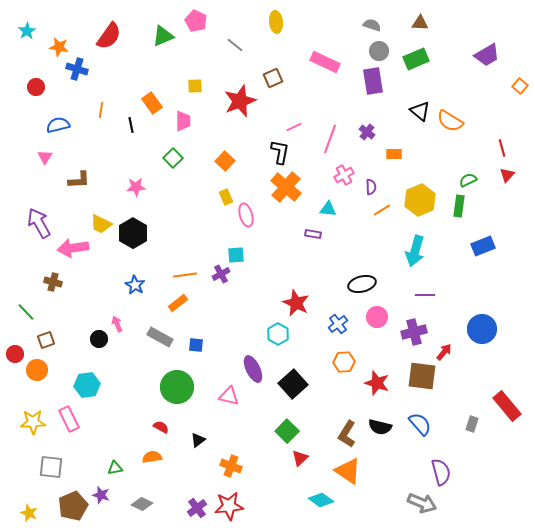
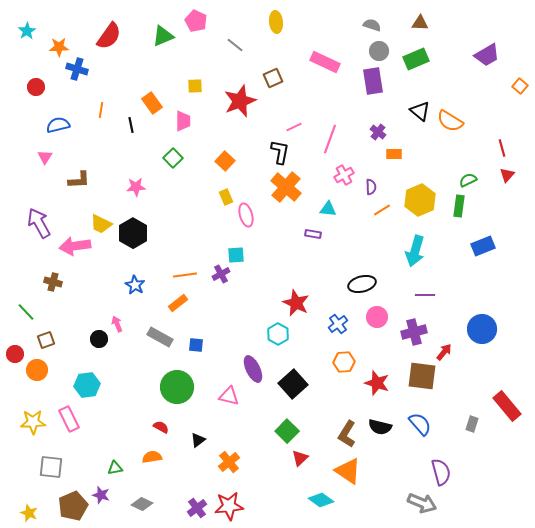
orange star at (59, 47): rotated 12 degrees counterclockwise
purple cross at (367, 132): moved 11 px right
pink arrow at (73, 248): moved 2 px right, 2 px up
orange cross at (231, 466): moved 2 px left, 4 px up; rotated 30 degrees clockwise
